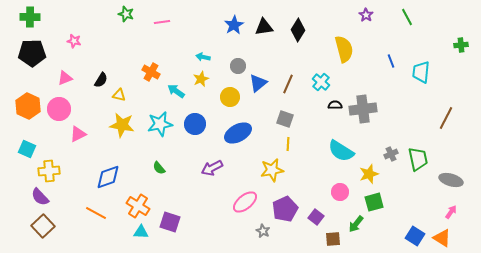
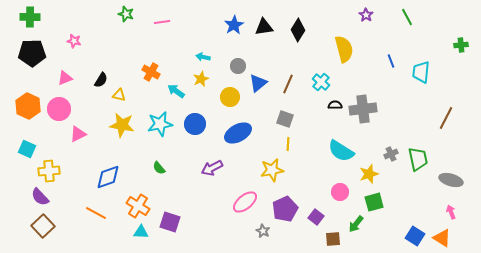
pink arrow at (451, 212): rotated 56 degrees counterclockwise
